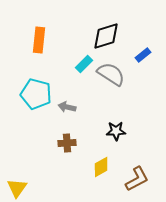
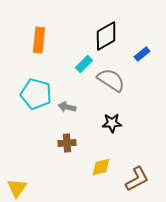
black diamond: rotated 12 degrees counterclockwise
blue rectangle: moved 1 px left, 1 px up
gray semicircle: moved 6 px down
black star: moved 4 px left, 8 px up
yellow diamond: rotated 15 degrees clockwise
